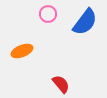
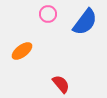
orange ellipse: rotated 15 degrees counterclockwise
